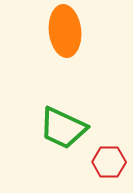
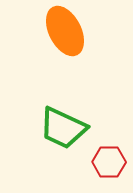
orange ellipse: rotated 21 degrees counterclockwise
